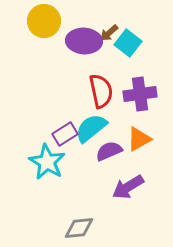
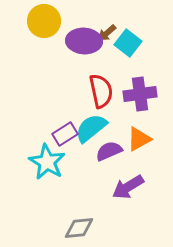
brown arrow: moved 2 px left
